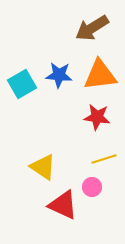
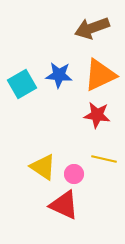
brown arrow: rotated 12 degrees clockwise
orange triangle: rotated 18 degrees counterclockwise
red star: moved 2 px up
yellow line: rotated 30 degrees clockwise
pink circle: moved 18 px left, 13 px up
red triangle: moved 1 px right
